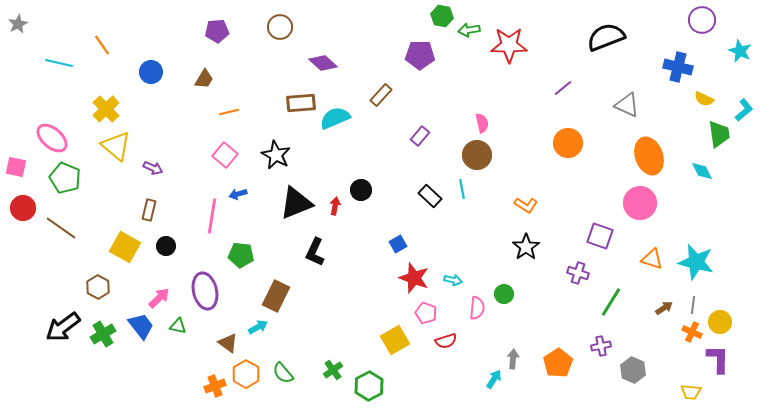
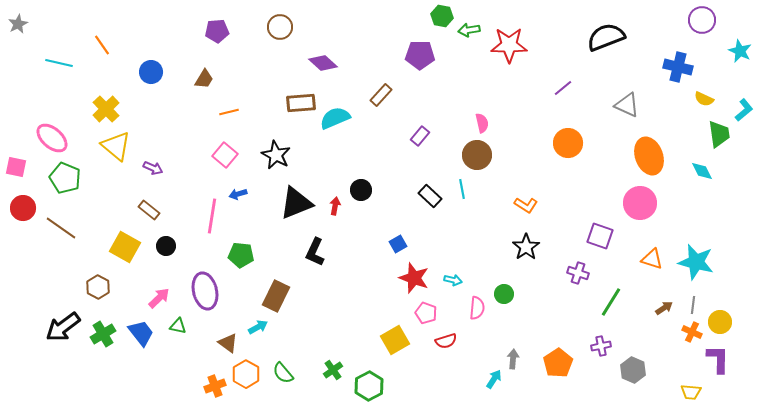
brown rectangle at (149, 210): rotated 65 degrees counterclockwise
blue trapezoid at (141, 326): moved 7 px down
